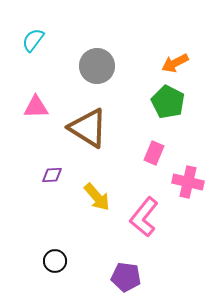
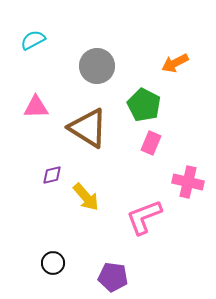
cyan semicircle: rotated 25 degrees clockwise
green pentagon: moved 24 px left, 3 px down
pink rectangle: moved 3 px left, 10 px up
purple diamond: rotated 10 degrees counterclockwise
yellow arrow: moved 11 px left
pink L-shape: rotated 30 degrees clockwise
black circle: moved 2 px left, 2 px down
purple pentagon: moved 13 px left
